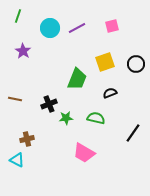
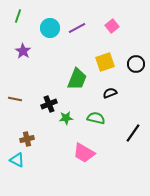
pink square: rotated 24 degrees counterclockwise
